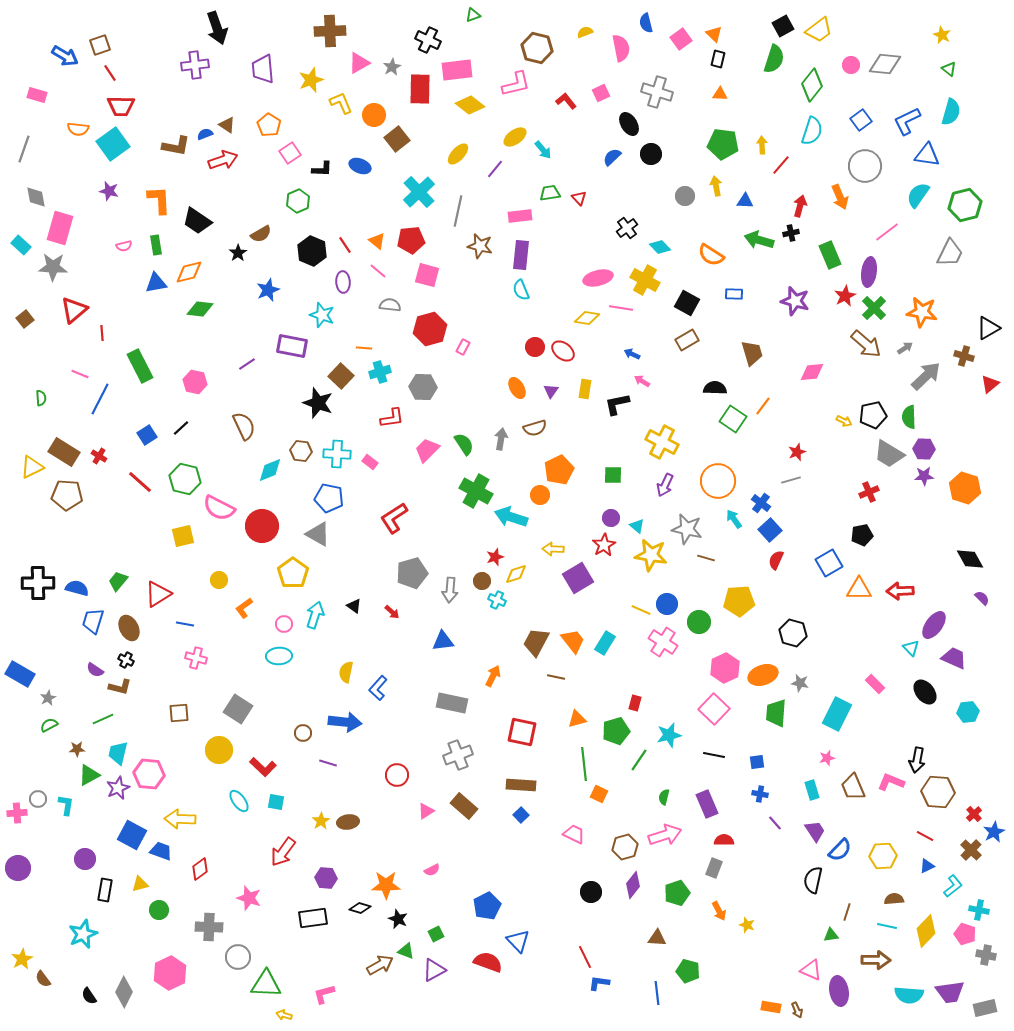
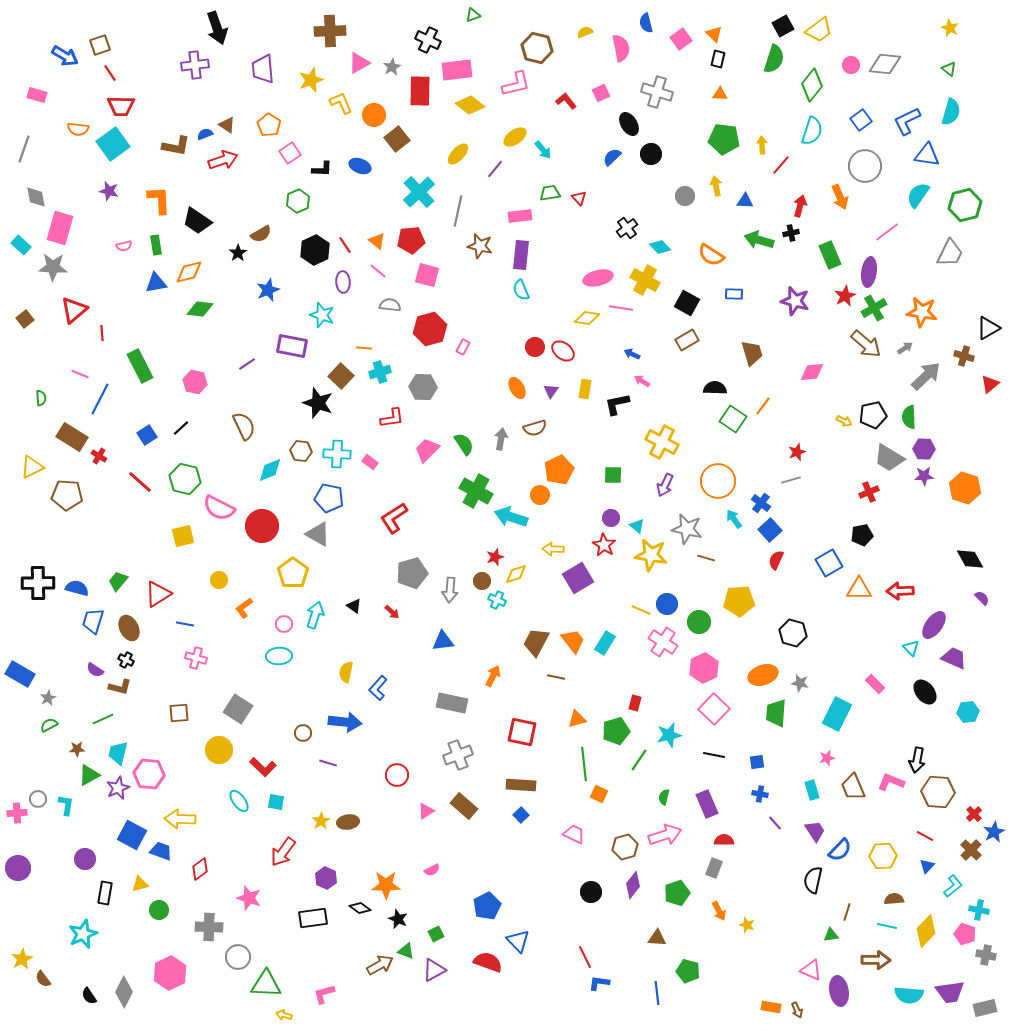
yellow star at (942, 35): moved 8 px right, 7 px up
red rectangle at (420, 89): moved 2 px down
green pentagon at (723, 144): moved 1 px right, 5 px up
black hexagon at (312, 251): moved 3 px right, 1 px up; rotated 12 degrees clockwise
green cross at (874, 308): rotated 15 degrees clockwise
brown rectangle at (64, 452): moved 8 px right, 15 px up
gray trapezoid at (889, 454): moved 4 px down
red star at (604, 545): rotated 10 degrees counterclockwise
pink hexagon at (725, 668): moved 21 px left
blue triangle at (927, 866): rotated 21 degrees counterclockwise
purple hexagon at (326, 878): rotated 20 degrees clockwise
black rectangle at (105, 890): moved 3 px down
black diamond at (360, 908): rotated 20 degrees clockwise
